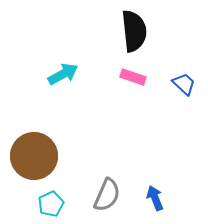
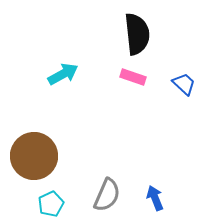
black semicircle: moved 3 px right, 3 px down
